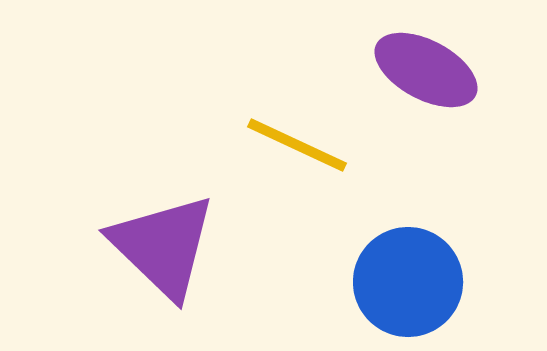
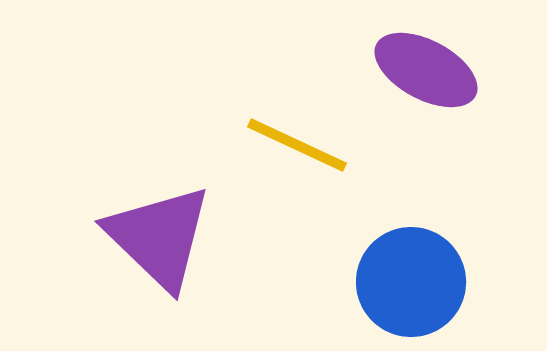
purple triangle: moved 4 px left, 9 px up
blue circle: moved 3 px right
